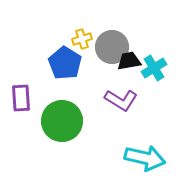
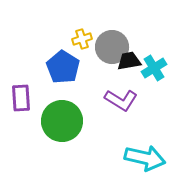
blue pentagon: moved 2 px left, 4 px down
